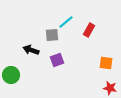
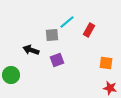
cyan line: moved 1 px right
